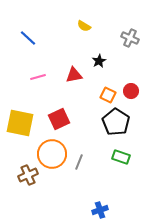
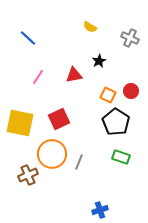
yellow semicircle: moved 6 px right, 1 px down
pink line: rotated 42 degrees counterclockwise
